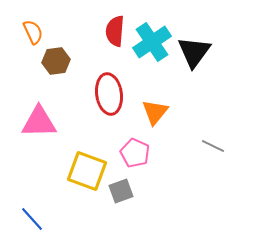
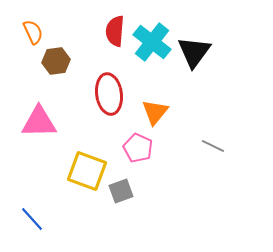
cyan cross: rotated 18 degrees counterclockwise
pink pentagon: moved 3 px right, 5 px up
